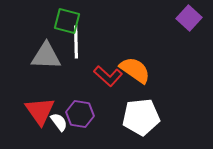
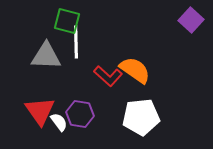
purple square: moved 2 px right, 2 px down
